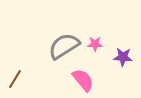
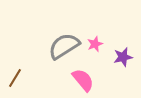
pink star: rotated 21 degrees counterclockwise
purple star: rotated 18 degrees counterclockwise
brown line: moved 1 px up
